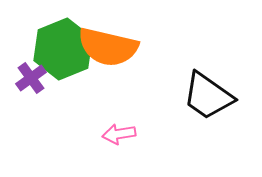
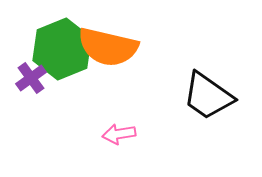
green hexagon: moved 1 px left
